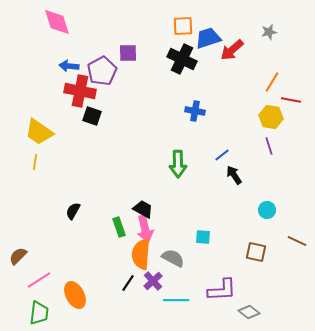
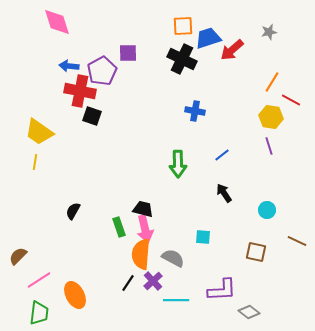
red line: rotated 18 degrees clockwise
black arrow: moved 10 px left, 18 px down
black trapezoid: rotated 15 degrees counterclockwise
